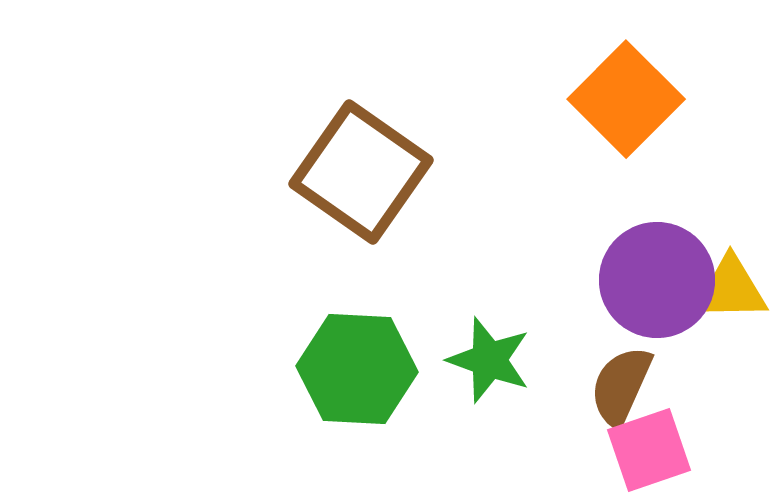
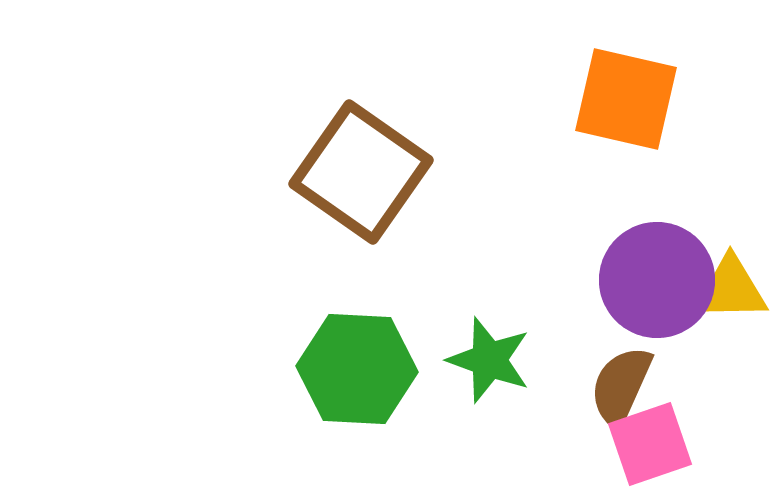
orange square: rotated 32 degrees counterclockwise
pink square: moved 1 px right, 6 px up
